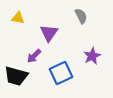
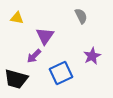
yellow triangle: moved 1 px left
purple triangle: moved 4 px left, 3 px down
black trapezoid: moved 3 px down
